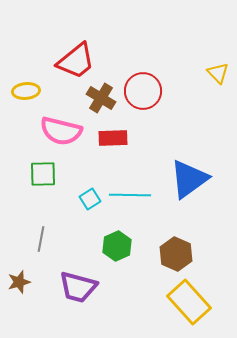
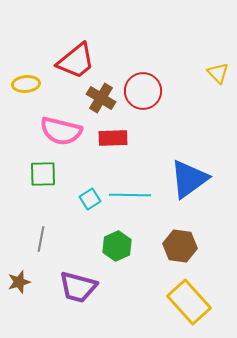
yellow ellipse: moved 7 px up
brown hexagon: moved 4 px right, 8 px up; rotated 16 degrees counterclockwise
